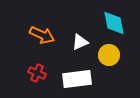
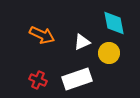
white triangle: moved 2 px right
yellow circle: moved 2 px up
red cross: moved 1 px right, 7 px down
white rectangle: rotated 12 degrees counterclockwise
